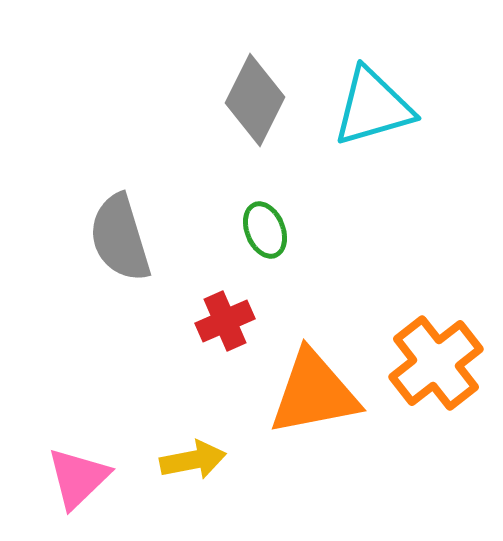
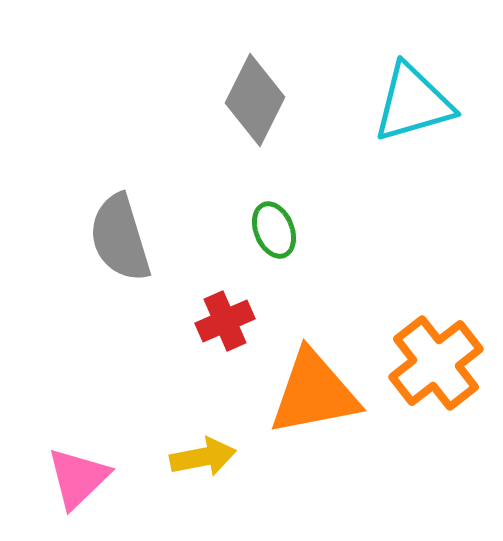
cyan triangle: moved 40 px right, 4 px up
green ellipse: moved 9 px right
yellow arrow: moved 10 px right, 3 px up
